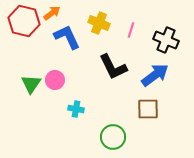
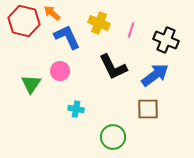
orange arrow: rotated 102 degrees counterclockwise
pink circle: moved 5 px right, 9 px up
